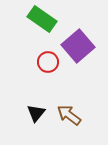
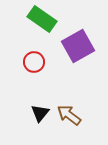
purple square: rotated 12 degrees clockwise
red circle: moved 14 px left
black triangle: moved 4 px right
